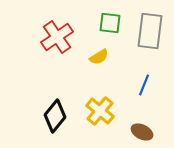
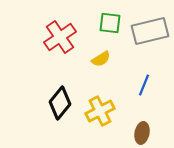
gray rectangle: rotated 69 degrees clockwise
red cross: moved 3 px right
yellow semicircle: moved 2 px right, 2 px down
yellow cross: rotated 24 degrees clockwise
black diamond: moved 5 px right, 13 px up
brown ellipse: moved 1 px down; rotated 75 degrees clockwise
